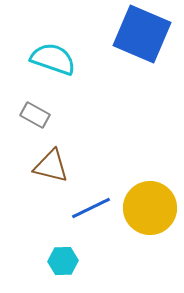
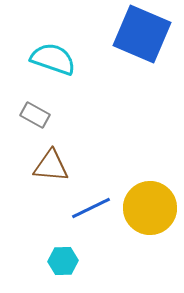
brown triangle: rotated 9 degrees counterclockwise
